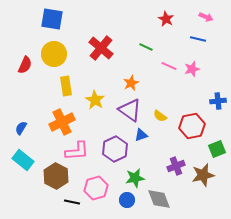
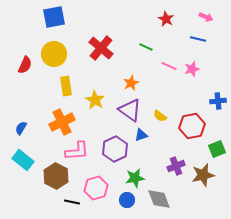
blue square: moved 2 px right, 2 px up; rotated 20 degrees counterclockwise
